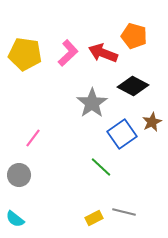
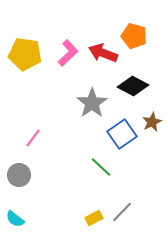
gray line: moved 2 px left; rotated 60 degrees counterclockwise
